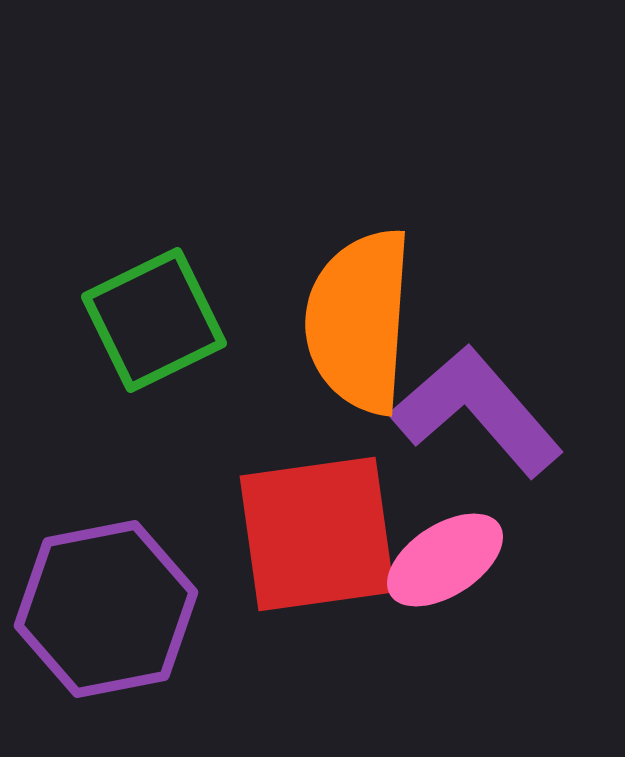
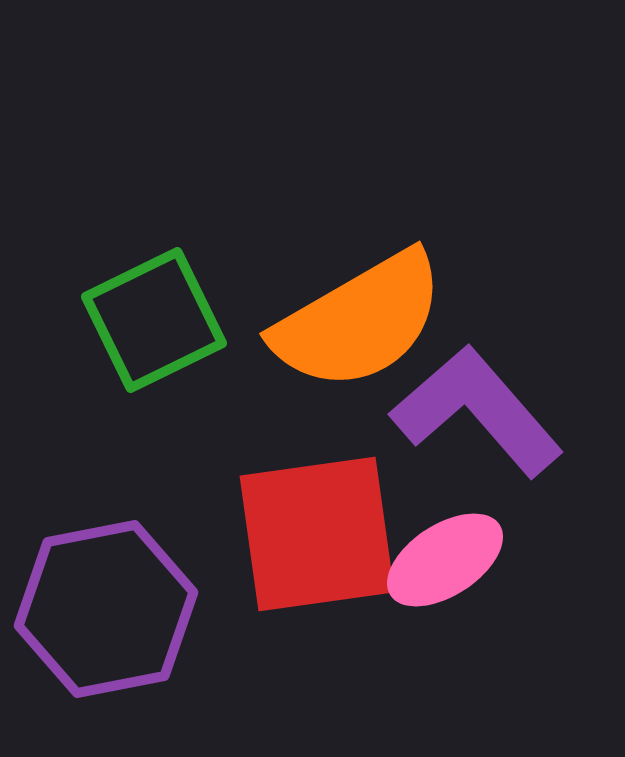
orange semicircle: rotated 124 degrees counterclockwise
